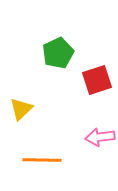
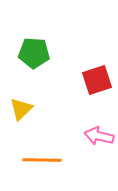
green pentagon: moved 24 px left; rotated 28 degrees clockwise
pink arrow: moved 1 px left, 1 px up; rotated 20 degrees clockwise
